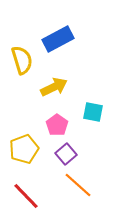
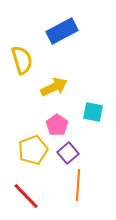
blue rectangle: moved 4 px right, 8 px up
yellow pentagon: moved 9 px right, 1 px down
purple square: moved 2 px right, 1 px up
orange line: rotated 52 degrees clockwise
